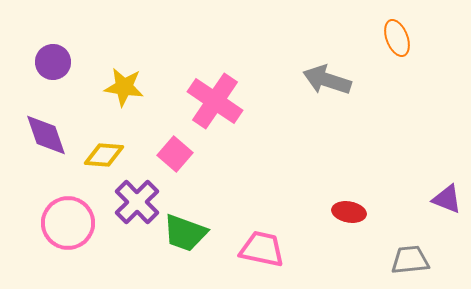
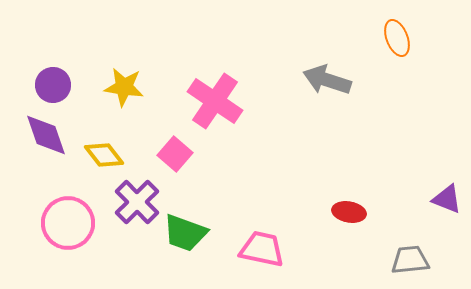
purple circle: moved 23 px down
yellow diamond: rotated 48 degrees clockwise
